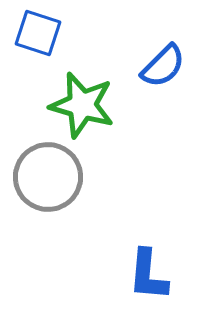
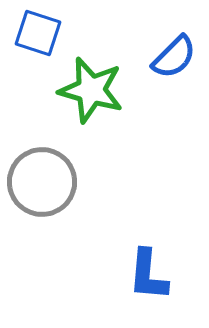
blue semicircle: moved 11 px right, 9 px up
green star: moved 9 px right, 15 px up
gray circle: moved 6 px left, 5 px down
